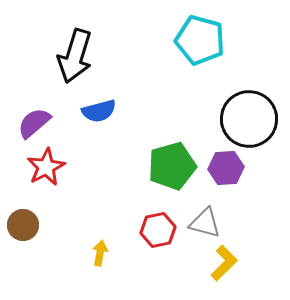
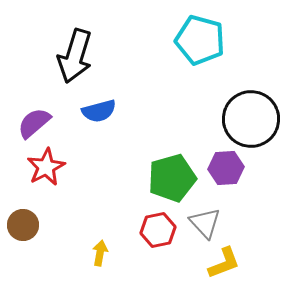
black circle: moved 2 px right
green pentagon: moved 12 px down
gray triangle: rotated 32 degrees clockwise
yellow L-shape: rotated 24 degrees clockwise
